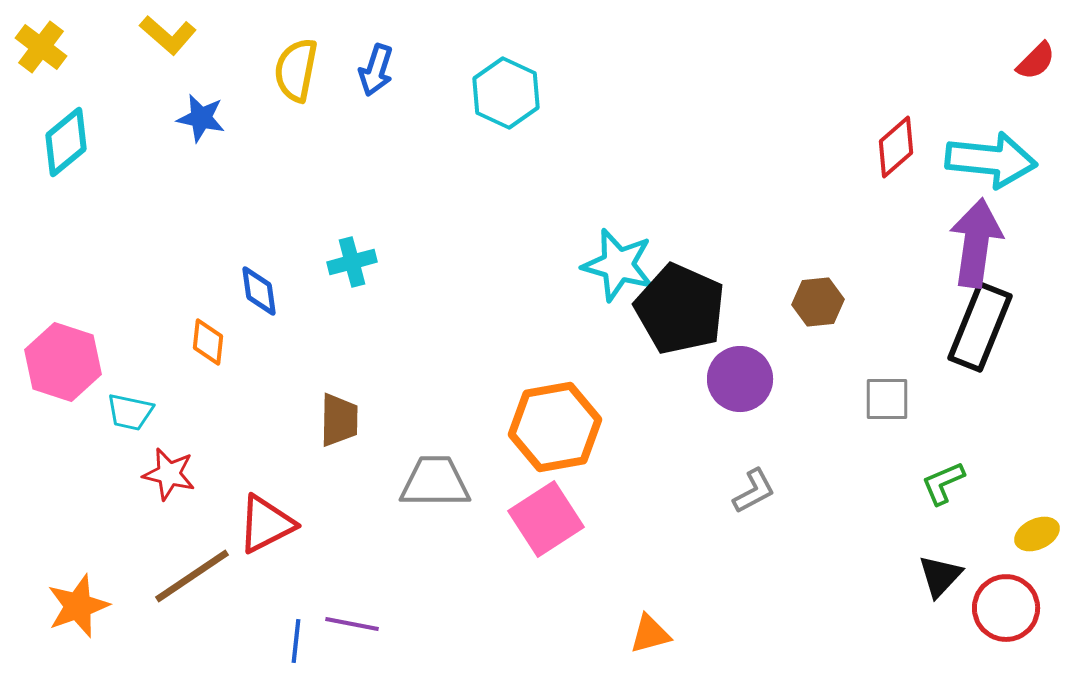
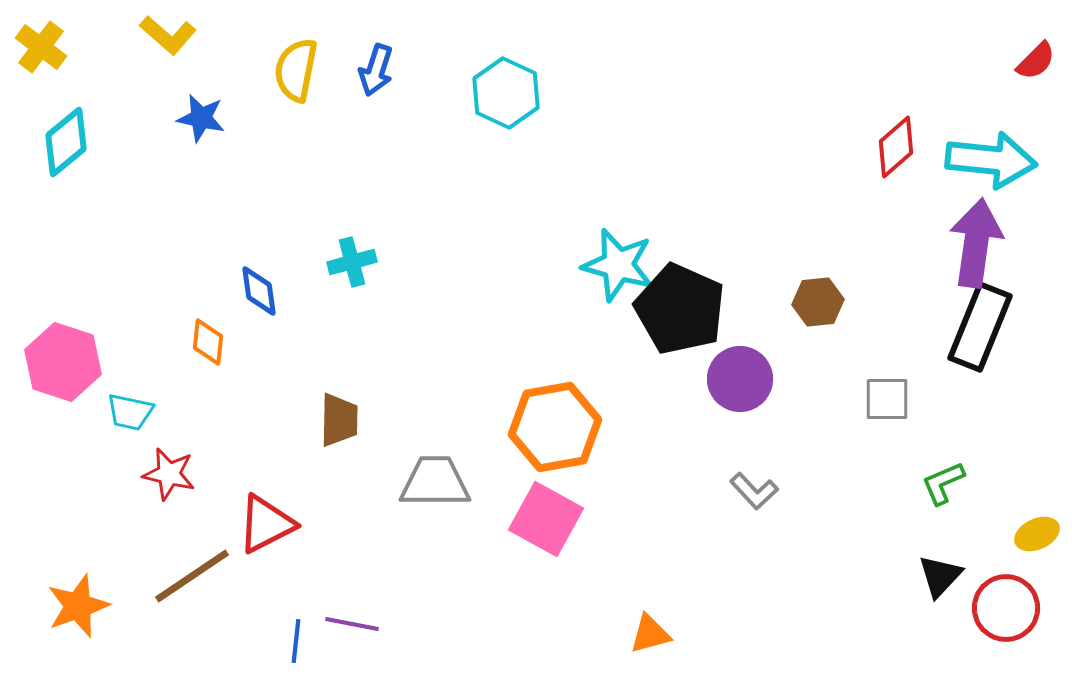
gray L-shape: rotated 75 degrees clockwise
pink square: rotated 28 degrees counterclockwise
